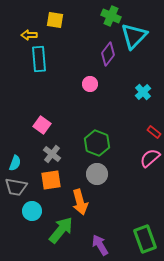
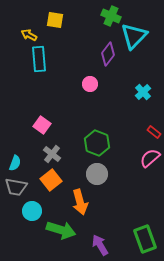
yellow arrow: rotated 28 degrees clockwise
orange square: rotated 30 degrees counterclockwise
green arrow: rotated 68 degrees clockwise
